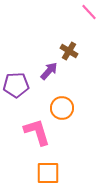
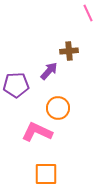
pink line: moved 1 px left, 1 px down; rotated 18 degrees clockwise
brown cross: rotated 36 degrees counterclockwise
orange circle: moved 4 px left
pink L-shape: rotated 48 degrees counterclockwise
orange square: moved 2 px left, 1 px down
